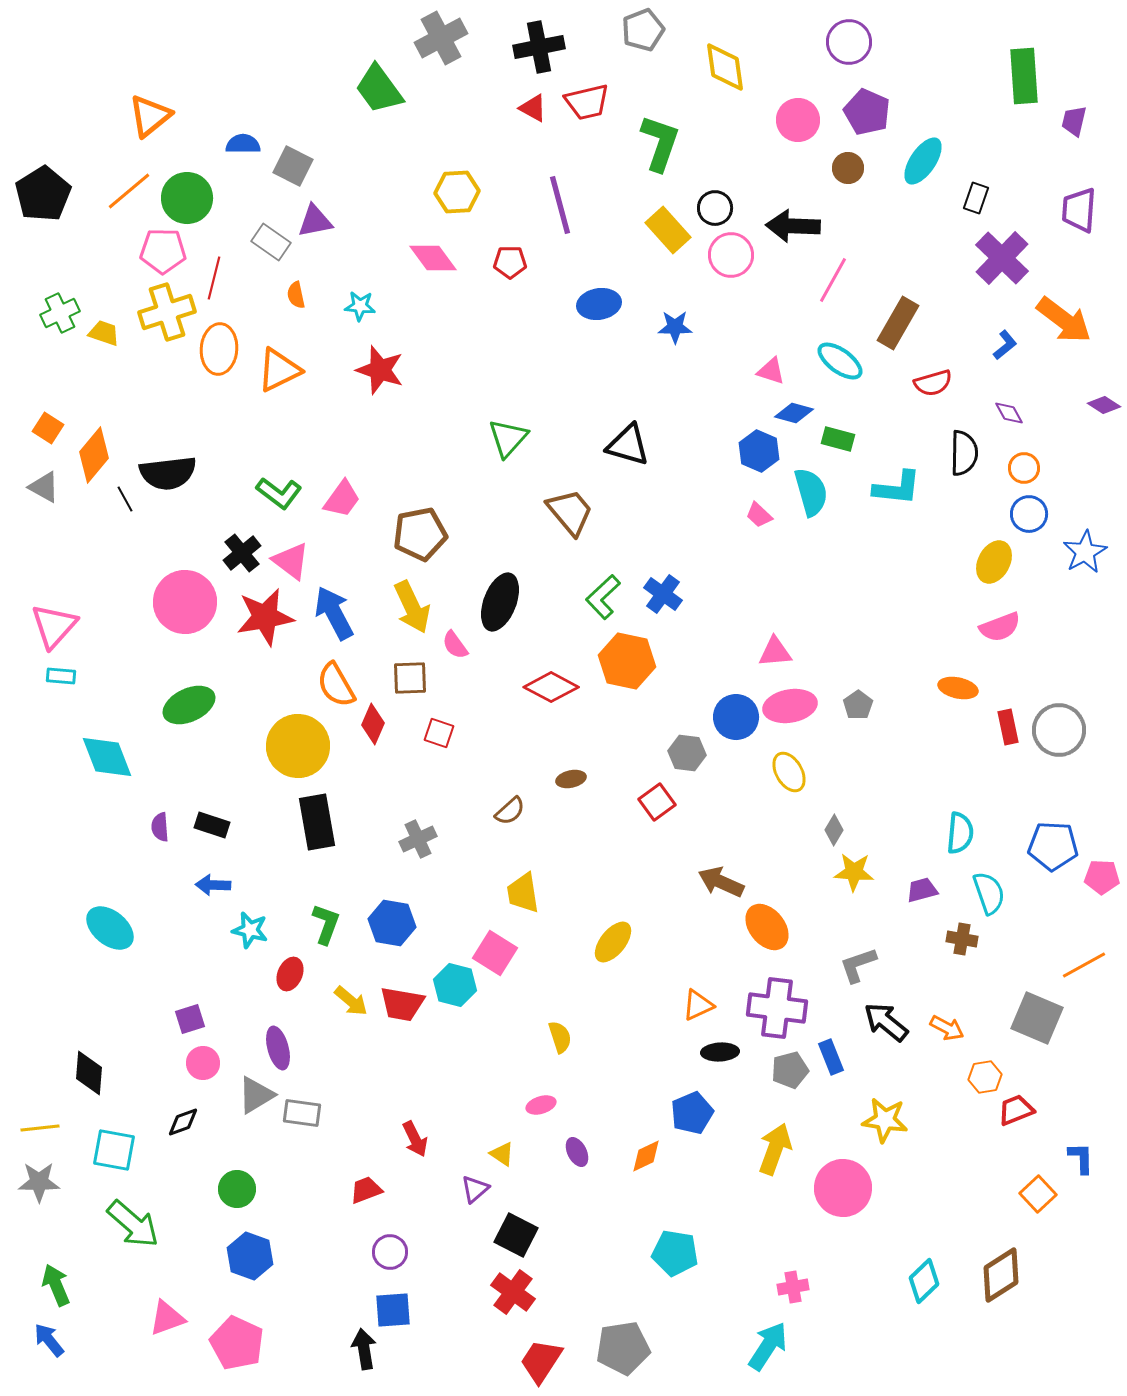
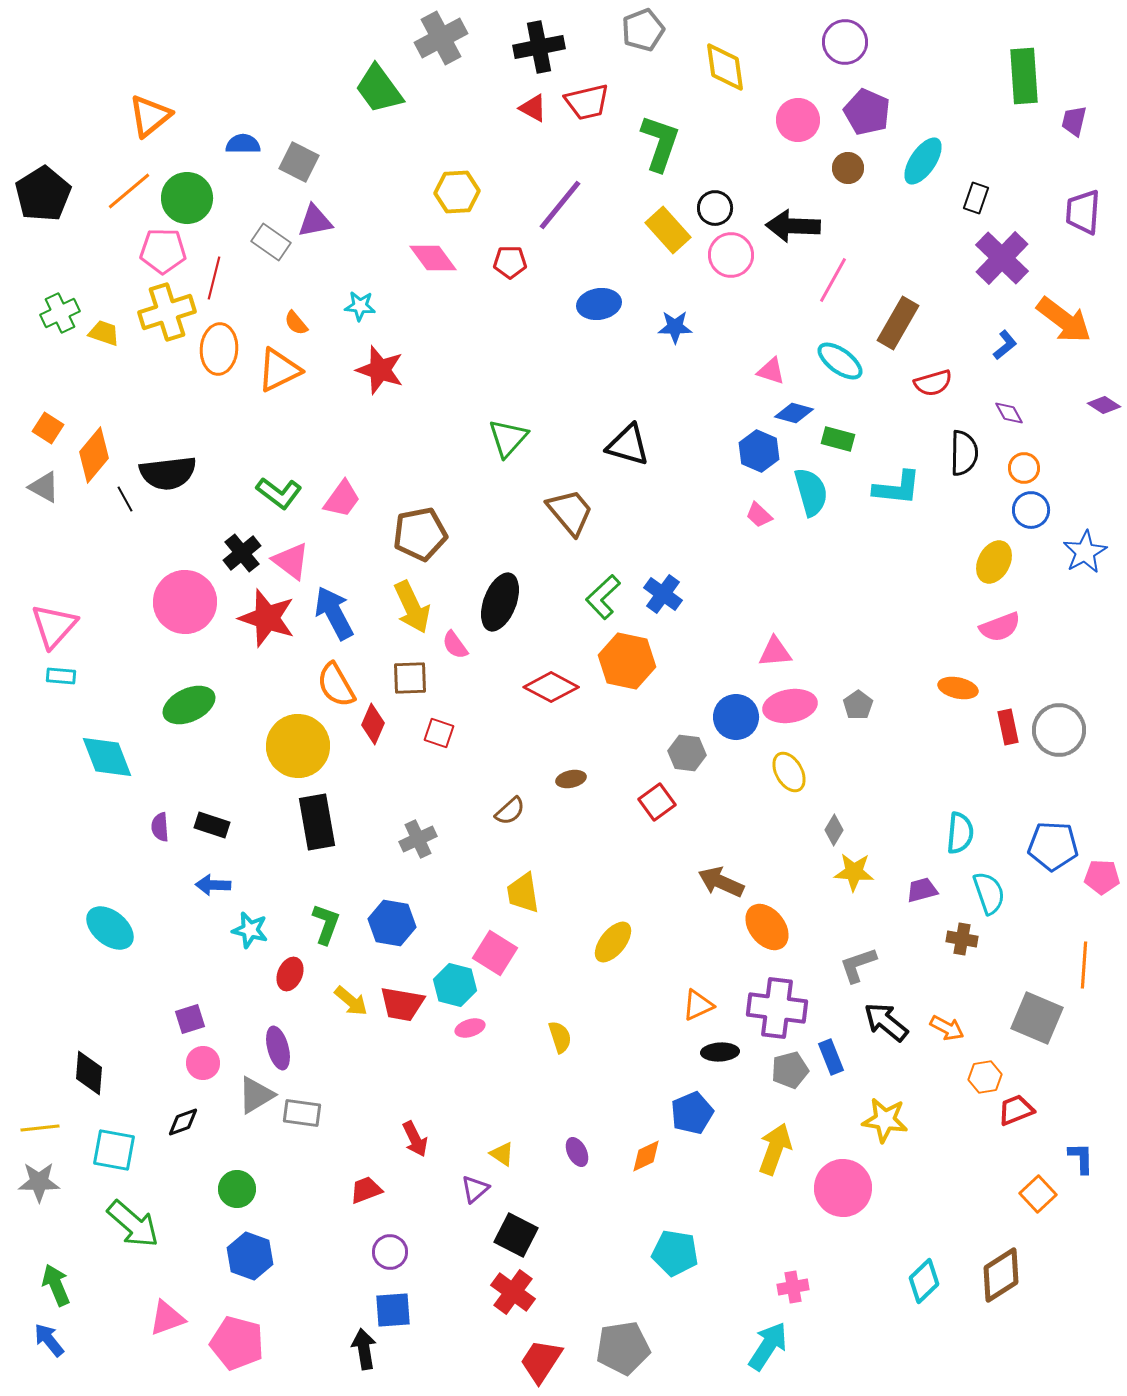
purple circle at (849, 42): moved 4 px left
gray square at (293, 166): moved 6 px right, 4 px up
purple line at (560, 205): rotated 54 degrees clockwise
purple trapezoid at (1079, 210): moved 4 px right, 2 px down
orange semicircle at (296, 295): moved 28 px down; rotated 28 degrees counterclockwise
blue circle at (1029, 514): moved 2 px right, 4 px up
red star at (265, 617): moved 2 px right, 1 px down; rotated 28 degrees clockwise
orange line at (1084, 965): rotated 57 degrees counterclockwise
pink ellipse at (541, 1105): moved 71 px left, 77 px up
pink pentagon at (237, 1343): rotated 10 degrees counterclockwise
